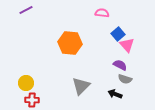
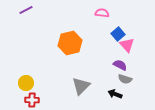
orange hexagon: rotated 20 degrees counterclockwise
